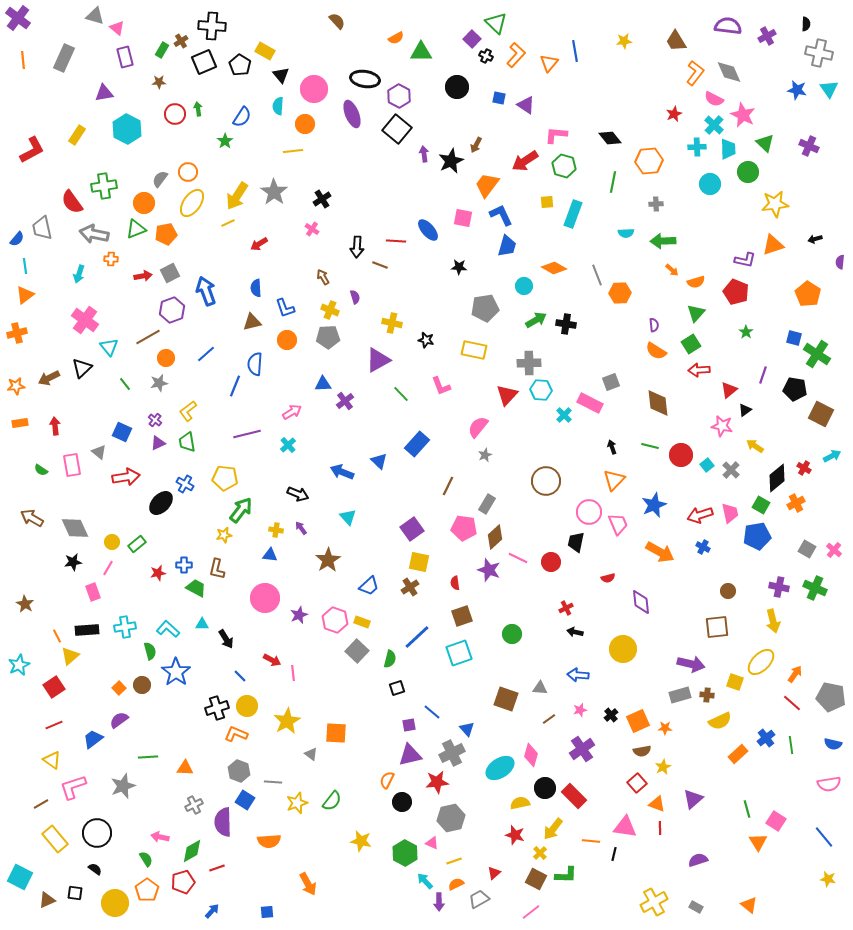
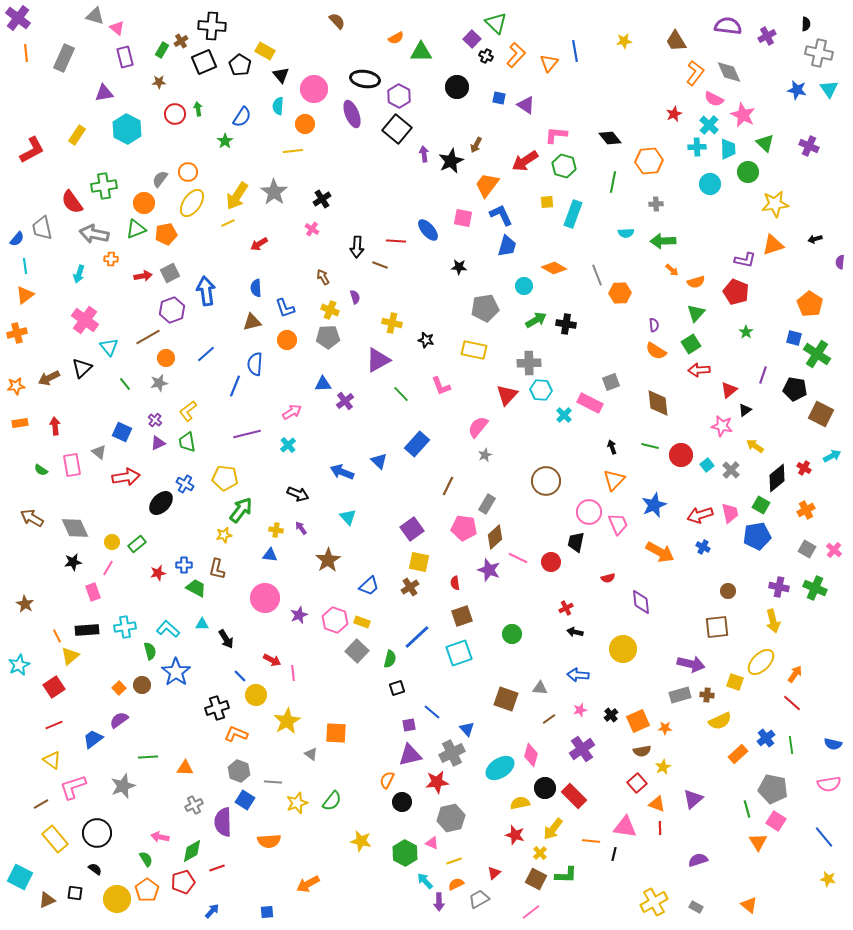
orange line at (23, 60): moved 3 px right, 7 px up
cyan cross at (714, 125): moved 5 px left
blue arrow at (206, 291): rotated 12 degrees clockwise
orange pentagon at (808, 294): moved 2 px right, 10 px down
orange cross at (796, 503): moved 10 px right, 7 px down
gray pentagon at (831, 697): moved 58 px left, 92 px down
yellow circle at (247, 706): moved 9 px right, 11 px up
orange arrow at (308, 884): rotated 90 degrees clockwise
yellow circle at (115, 903): moved 2 px right, 4 px up
